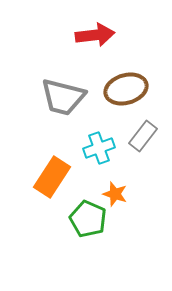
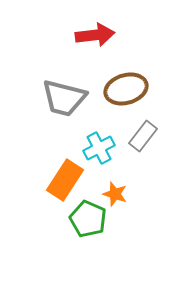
gray trapezoid: moved 1 px right, 1 px down
cyan cross: rotated 8 degrees counterclockwise
orange rectangle: moved 13 px right, 3 px down
